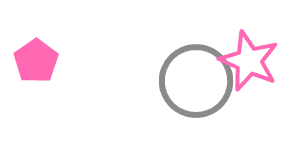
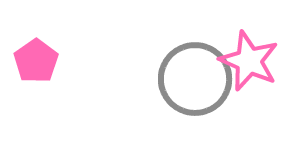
gray circle: moved 1 px left, 2 px up
